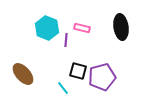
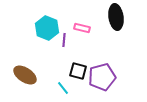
black ellipse: moved 5 px left, 10 px up
purple line: moved 2 px left
brown ellipse: moved 2 px right, 1 px down; rotated 15 degrees counterclockwise
